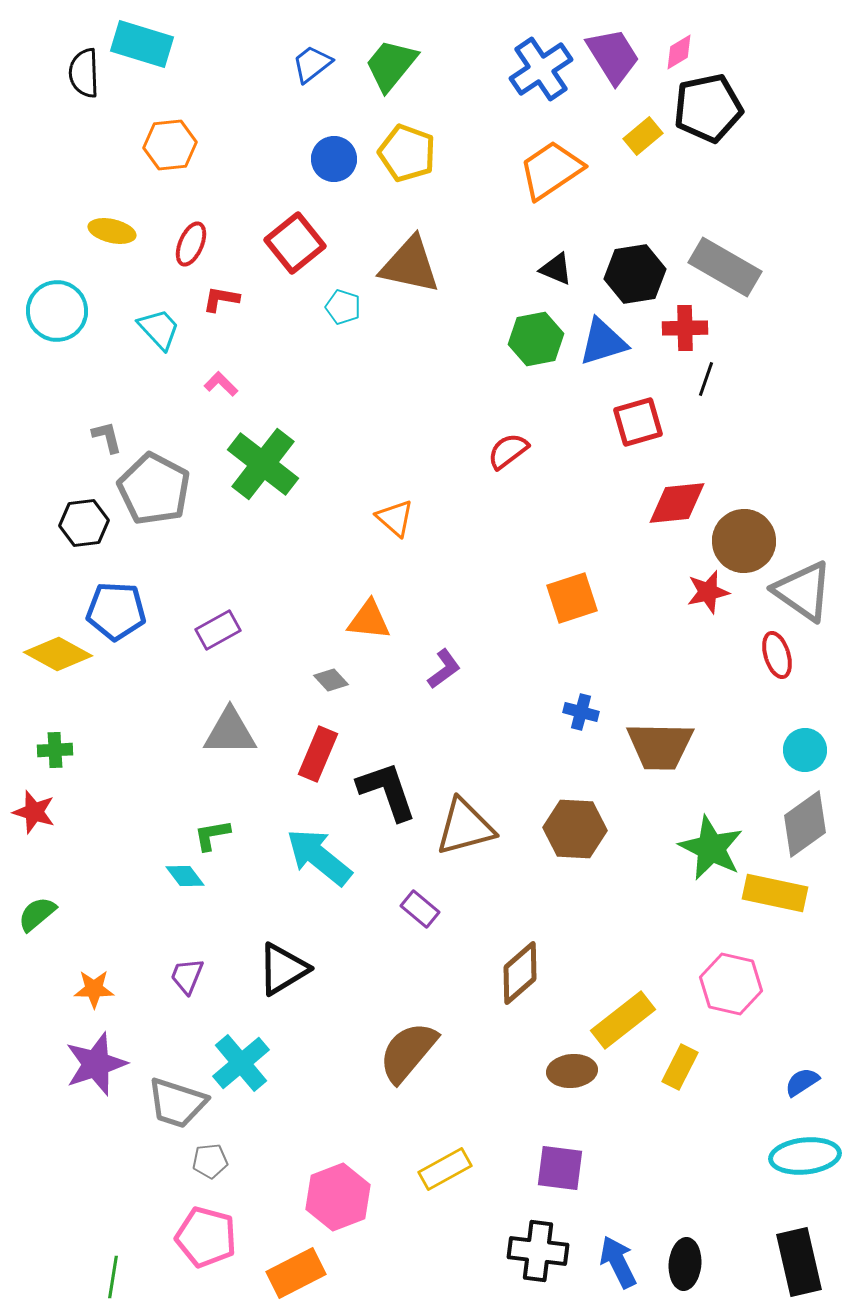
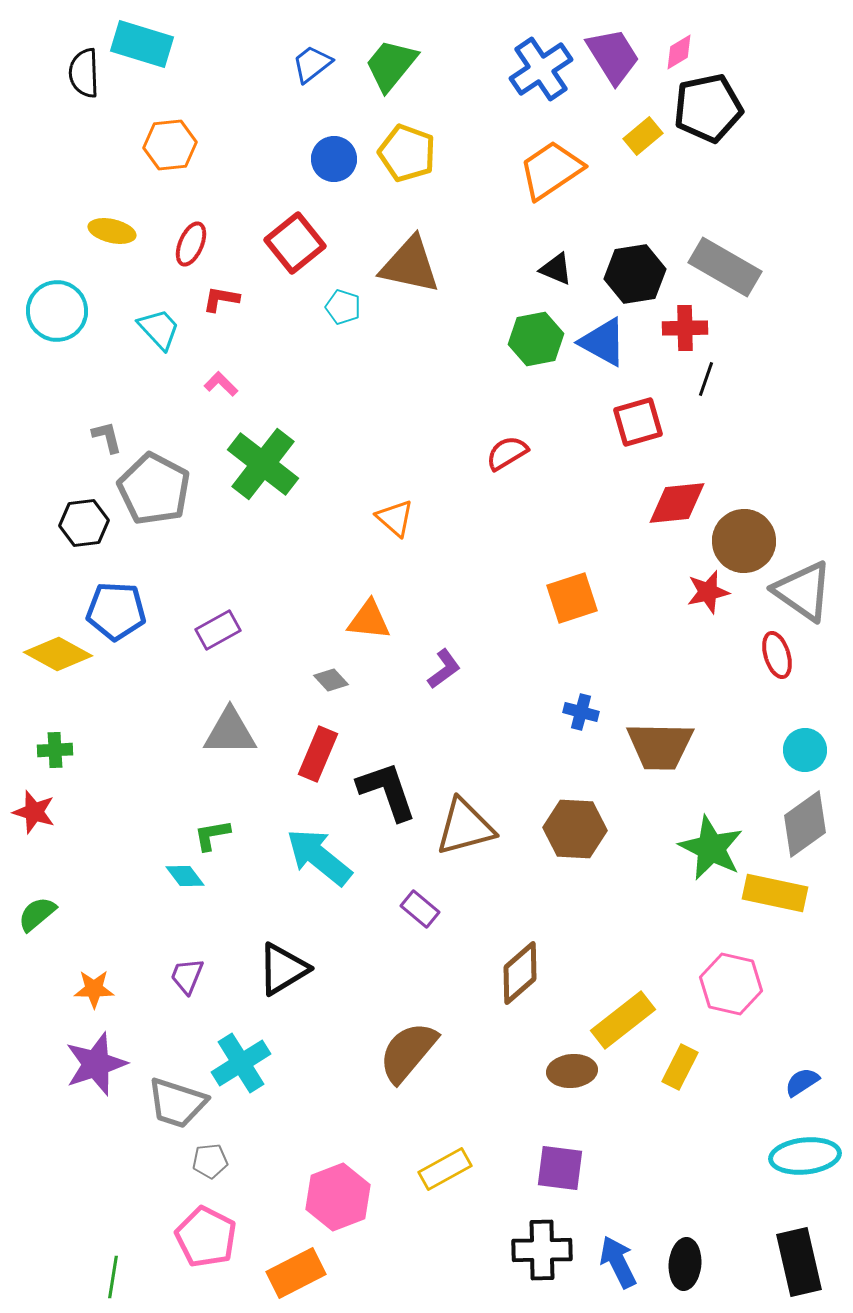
blue triangle at (603, 342): rotated 46 degrees clockwise
red semicircle at (508, 451): moved 1 px left, 2 px down; rotated 6 degrees clockwise
cyan cross at (241, 1063): rotated 8 degrees clockwise
pink pentagon at (206, 1237): rotated 12 degrees clockwise
black cross at (538, 1251): moved 4 px right, 1 px up; rotated 8 degrees counterclockwise
